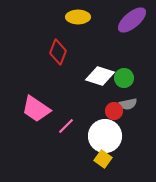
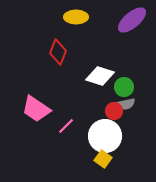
yellow ellipse: moved 2 px left
green circle: moved 9 px down
gray semicircle: moved 2 px left
